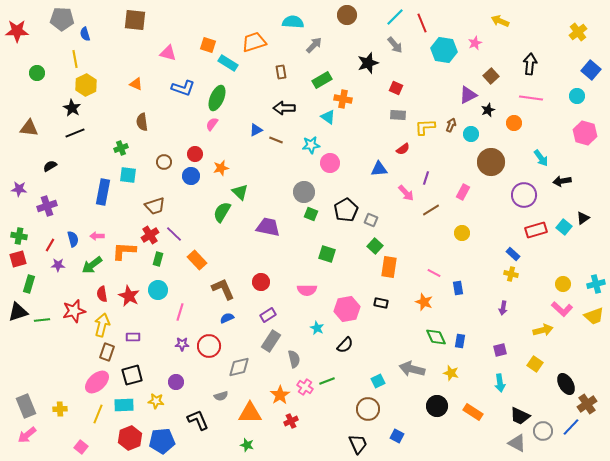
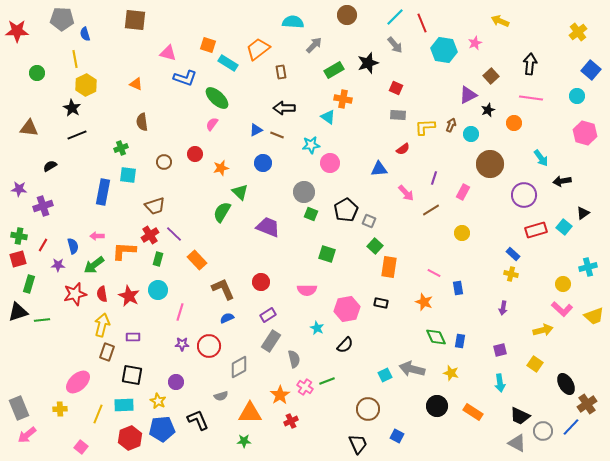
orange trapezoid at (254, 42): moved 4 px right, 7 px down; rotated 20 degrees counterclockwise
green rectangle at (322, 80): moved 12 px right, 10 px up
blue L-shape at (183, 88): moved 2 px right, 10 px up
green ellipse at (217, 98): rotated 70 degrees counterclockwise
black line at (75, 133): moved 2 px right, 2 px down
brown line at (276, 140): moved 1 px right, 5 px up
brown circle at (491, 162): moved 1 px left, 2 px down
blue circle at (191, 176): moved 72 px right, 13 px up
purple line at (426, 178): moved 8 px right
purple cross at (47, 206): moved 4 px left
black triangle at (583, 218): moved 5 px up
gray square at (371, 220): moved 2 px left, 1 px down
purple trapezoid at (268, 227): rotated 10 degrees clockwise
blue semicircle at (73, 239): moved 7 px down
red line at (50, 245): moved 7 px left
green arrow at (92, 265): moved 2 px right
cyan cross at (596, 284): moved 8 px left, 17 px up
red star at (74, 311): moved 1 px right, 17 px up
gray diamond at (239, 367): rotated 15 degrees counterclockwise
black square at (132, 375): rotated 25 degrees clockwise
cyan square at (378, 381): moved 7 px right, 6 px up
pink ellipse at (97, 382): moved 19 px left
yellow star at (156, 401): moved 2 px right; rotated 21 degrees clockwise
gray rectangle at (26, 406): moved 7 px left, 2 px down
blue pentagon at (162, 441): moved 12 px up
green star at (247, 445): moved 3 px left, 4 px up; rotated 16 degrees counterclockwise
